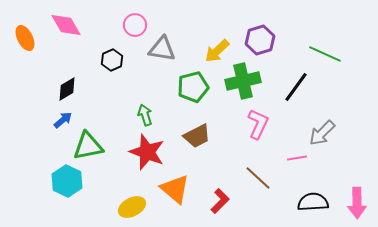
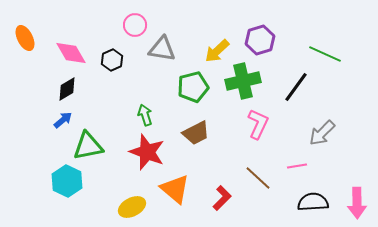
pink diamond: moved 5 px right, 28 px down
brown trapezoid: moved 1 px left, 3 px up
pink line: moved 8 px down
red L-shape: moved 2 px right, 3 px up
